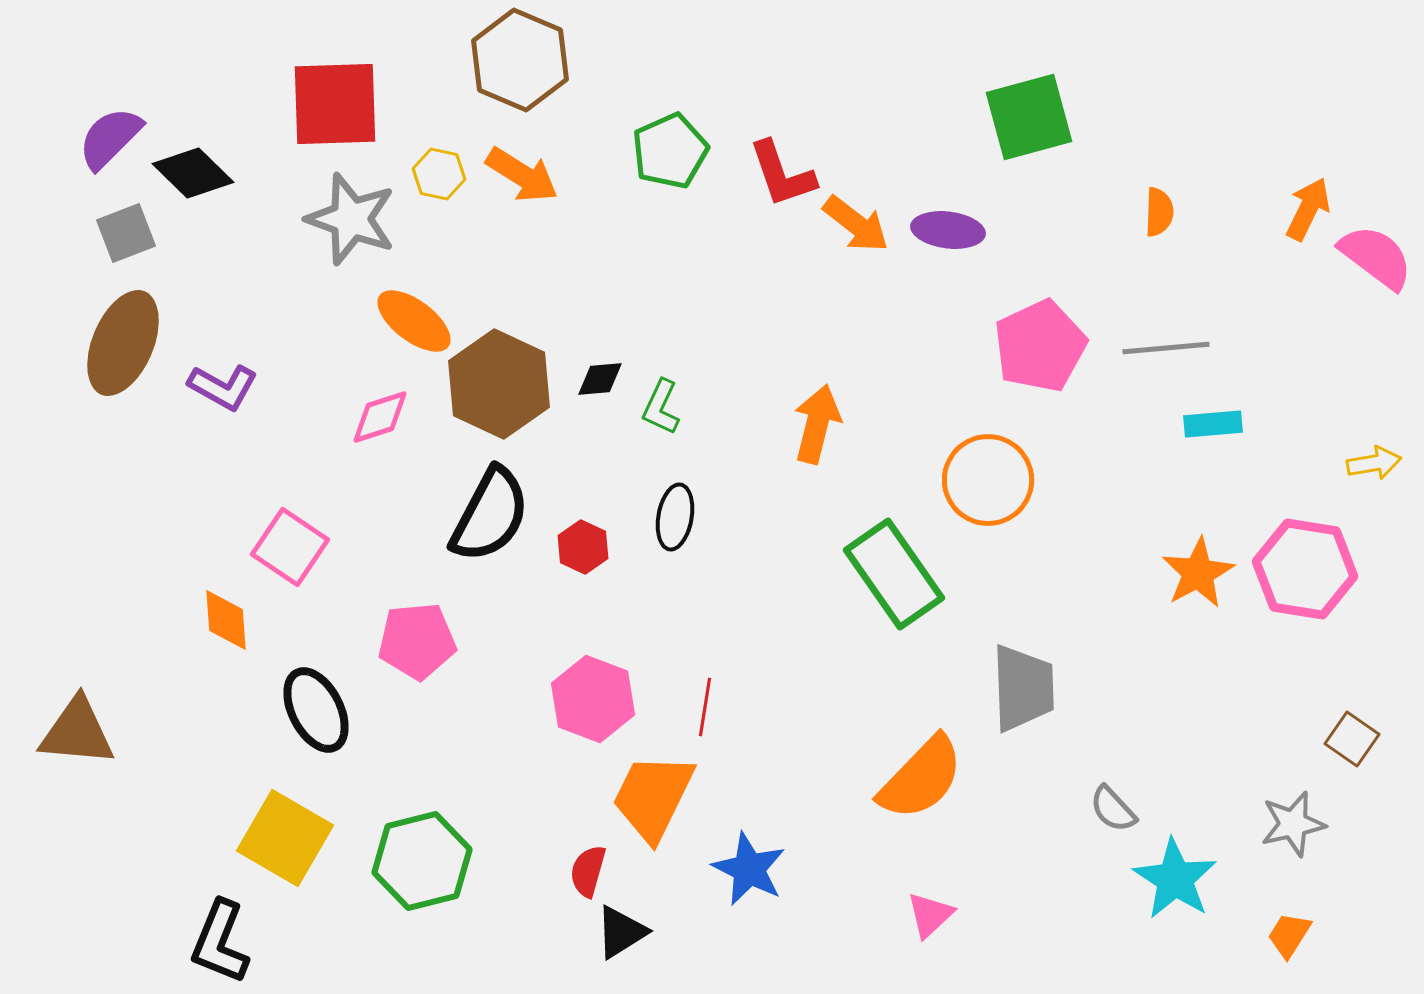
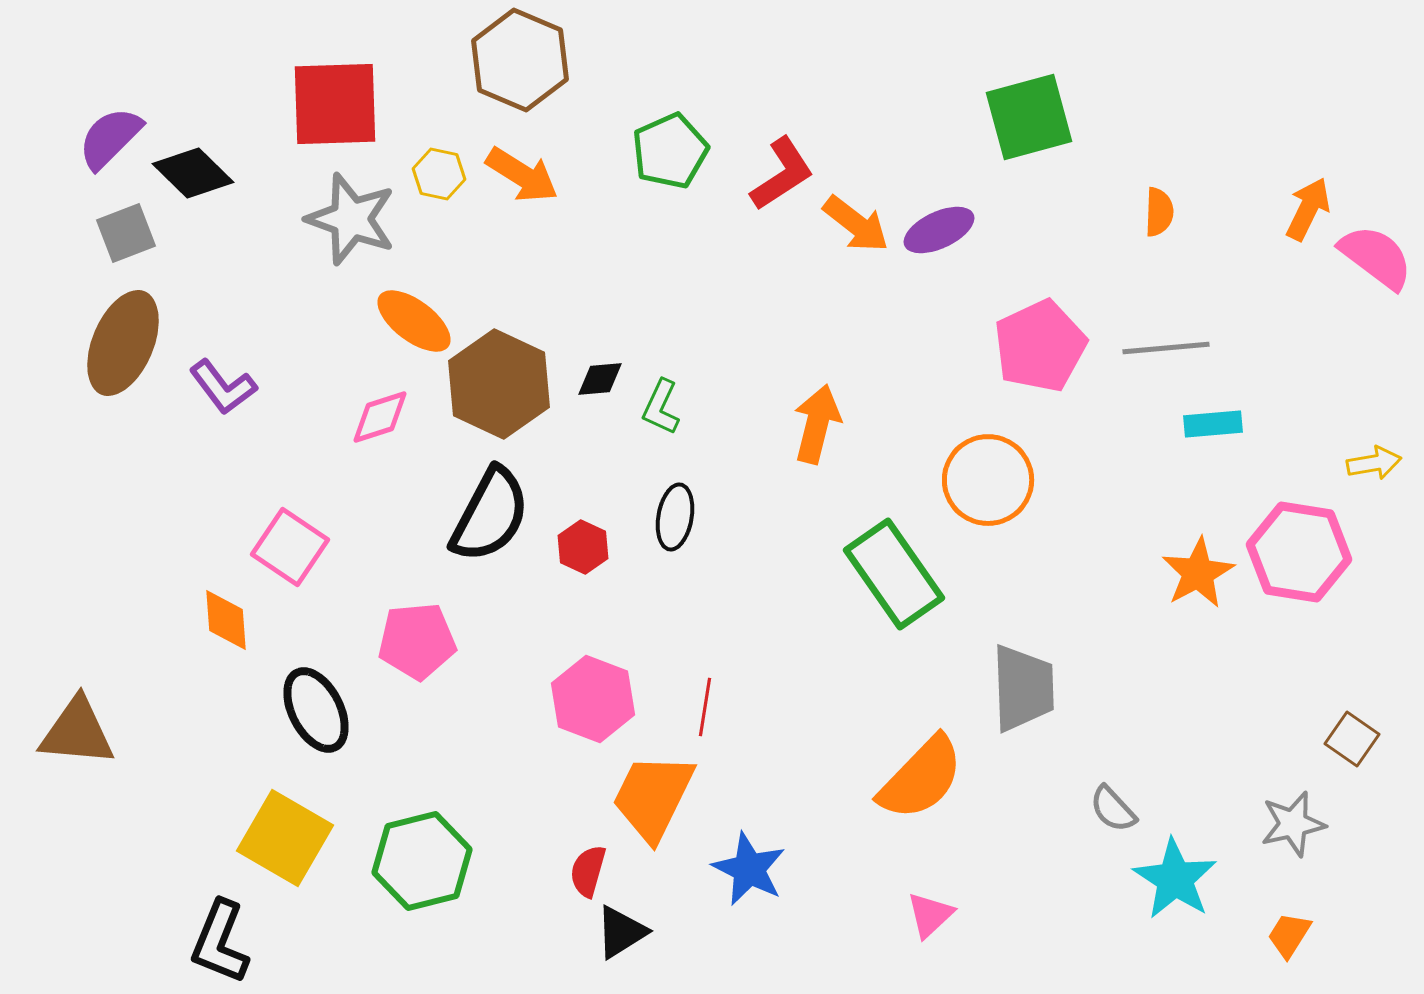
red L-shape at (782, 174): rotated 104 degrees counterclockwise
purple ellipse at (948, 230): moved 9 px left; rotated 32 degrees counterclockwise
purple L-shape at (223, 387): rotated 24 degrees clockwise
pink hexagon at (1305, 569): moved 6 px left, 17 px up
